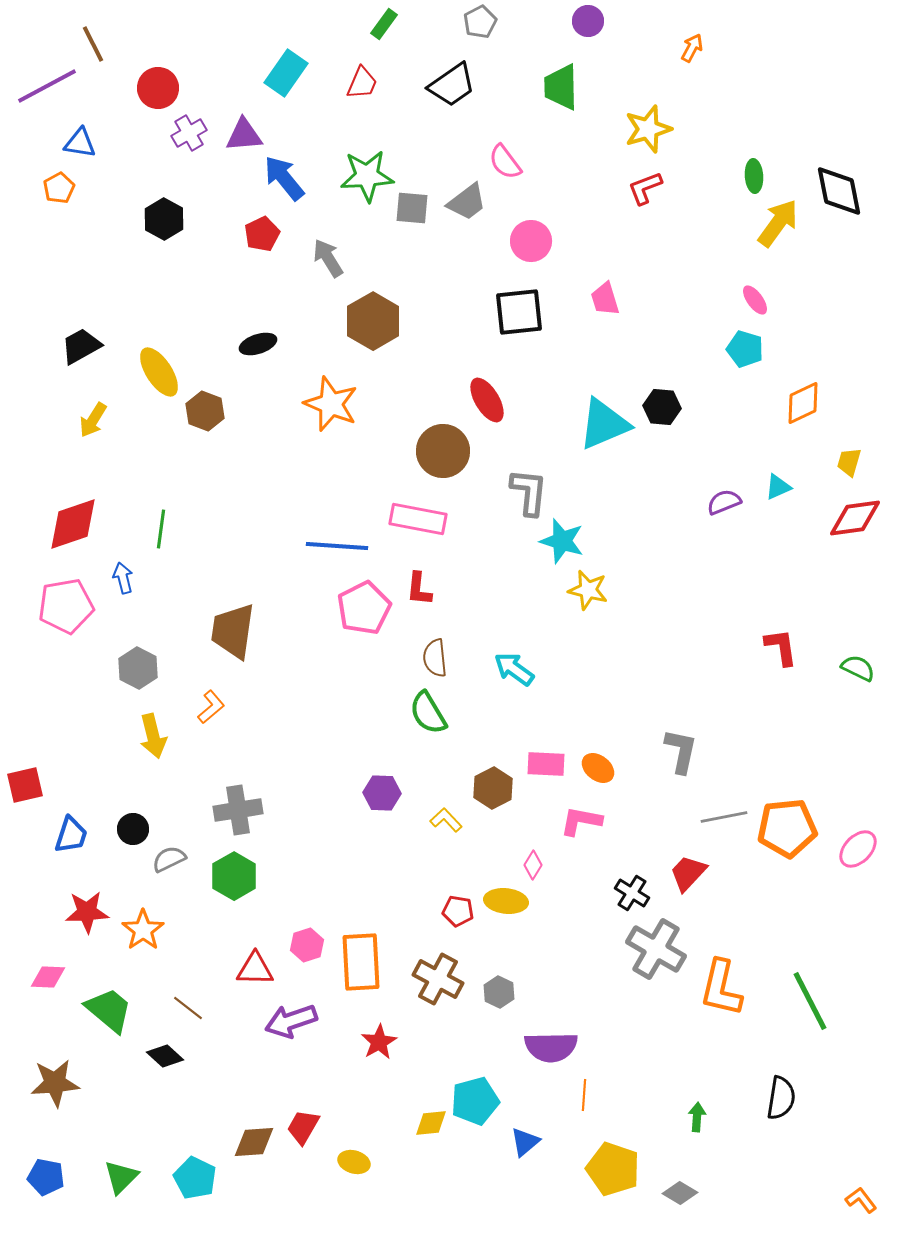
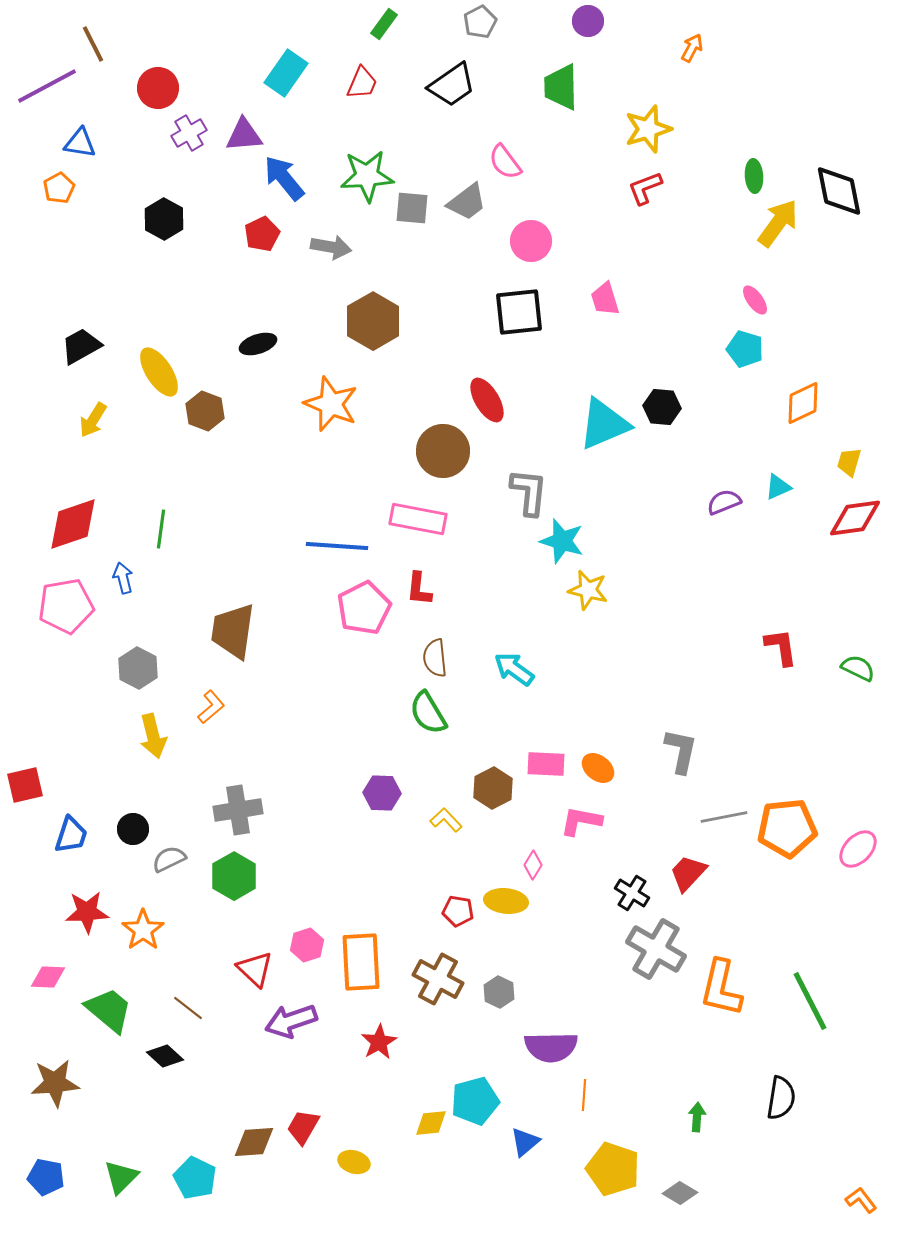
gray arrow at (328, 258): moved 3 px right, 11 px up; rotated 132 degrees clockwise
red triangle at (255, 969): rotated 42 degrees clockwise
